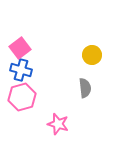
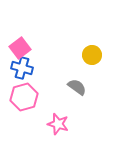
blue cross: moved 1 px right, 2 px up
gray semicircle: moved 8 px left, 1 px up; rotated 48 degrees counterclockwise
pink hexagon: moved 2 px right
